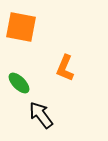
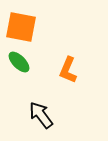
orange L-shape: moved 3 px right, 2 px down
green ellipse: moved 21 px up
